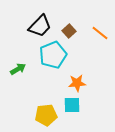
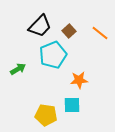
orange star: moved 2 px right, 3 px up
yellow pentagon: rotated 15 degrees clockwise
